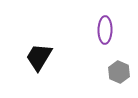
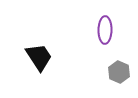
black trapezoid: rotated 116 degrees clockwise
